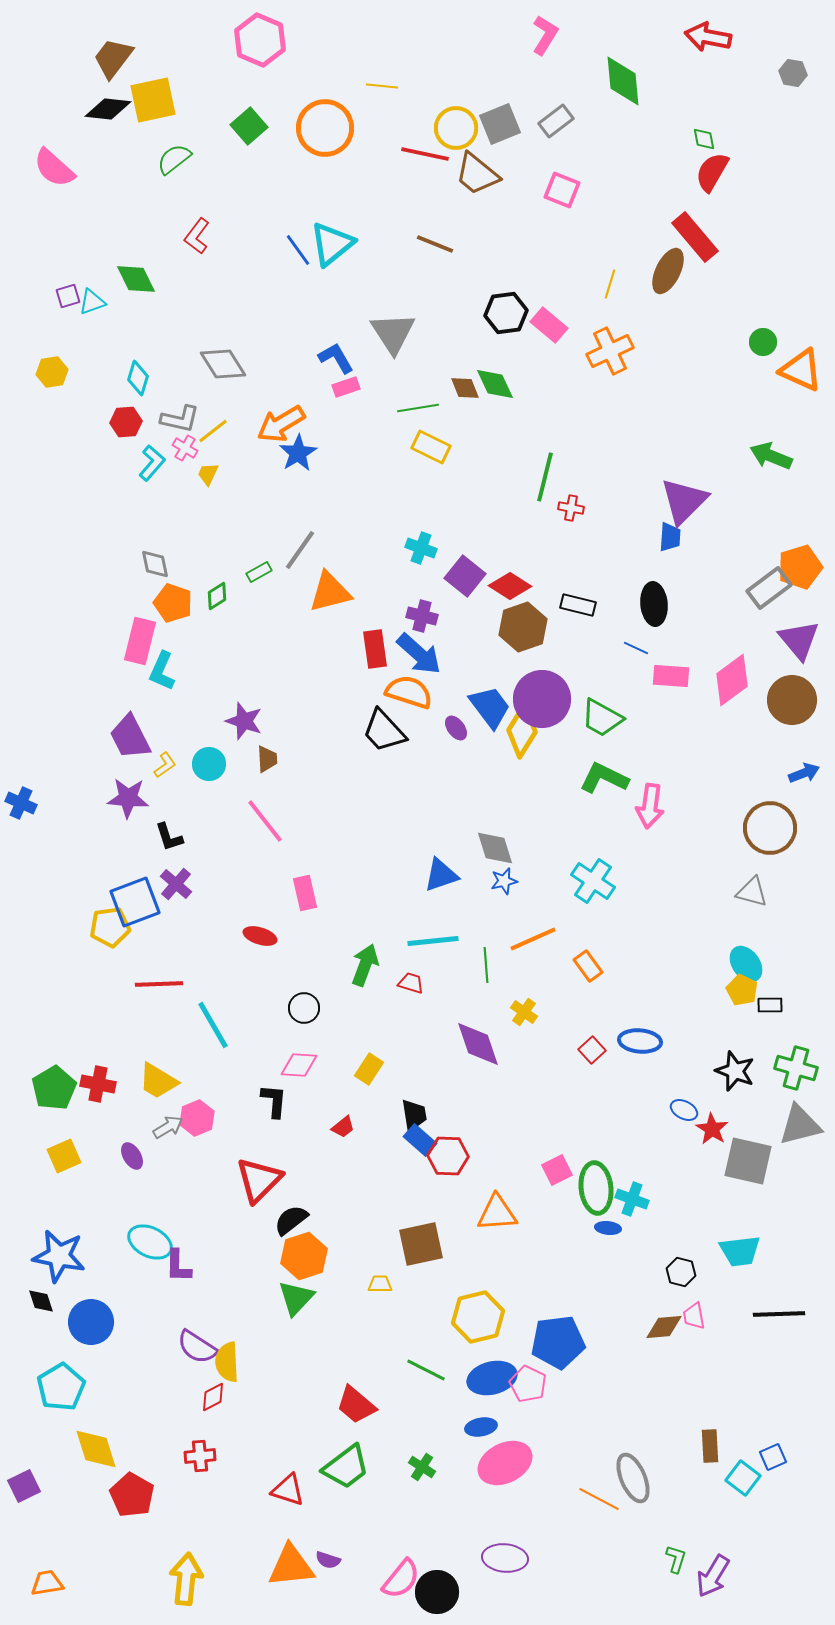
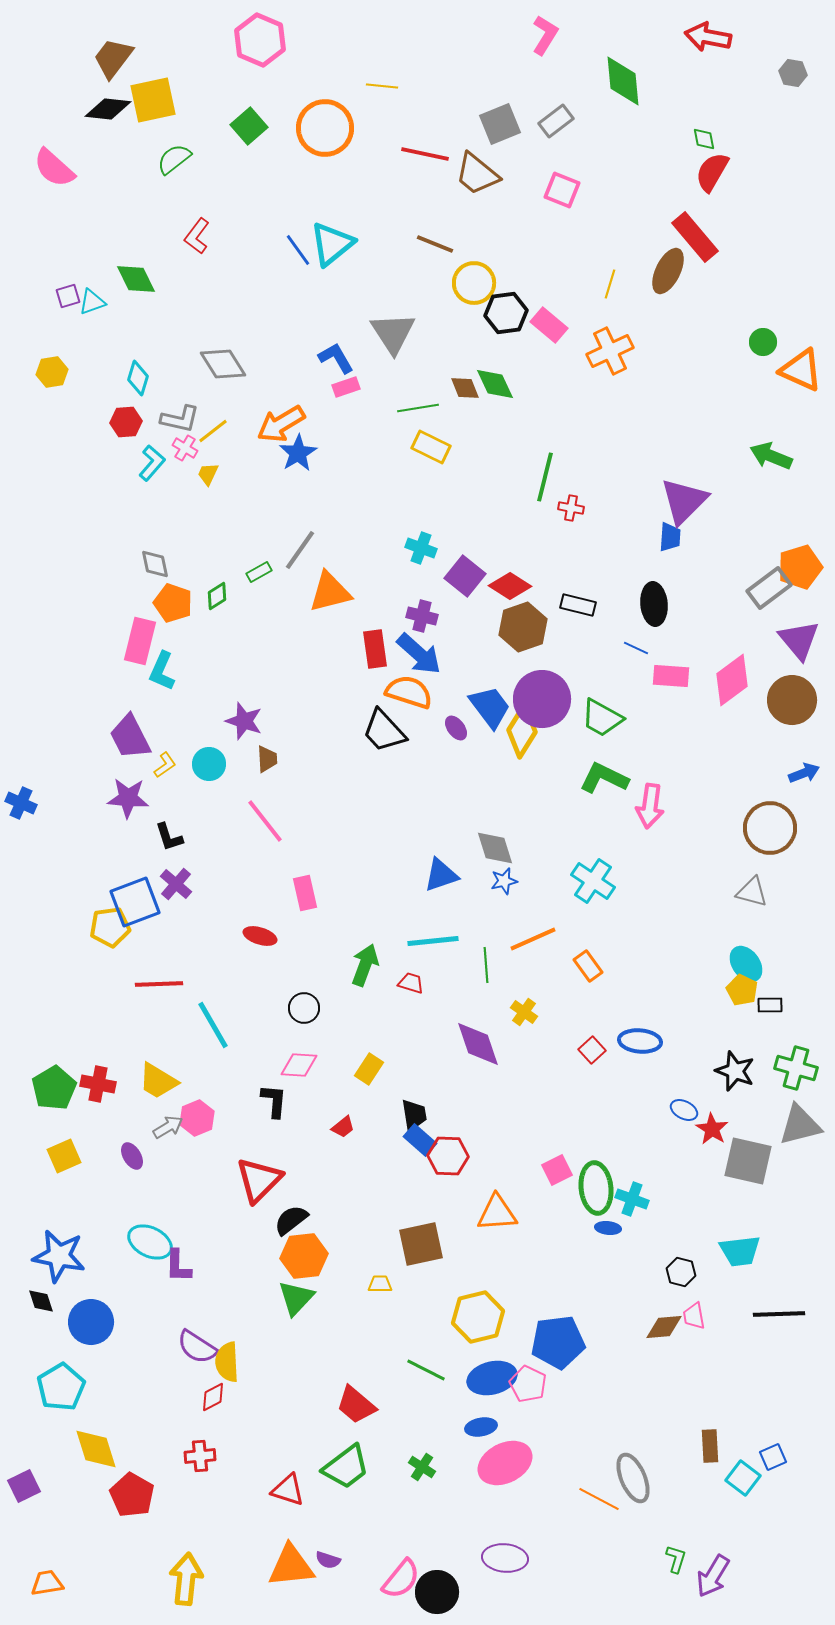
yellow circle at (456, 128): moved 18 px right, 155 px down
orange hexagon at (304, 1256): rotated 12 degrees clockwise
